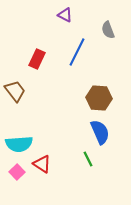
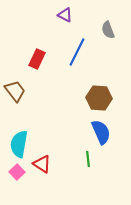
blue semicircle: moved 1 px right
cyan semicircle: rotated 104 degrees clockwise
green line: rotated 21 degrees clockwise
